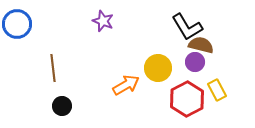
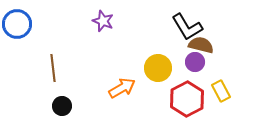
orange arrow: moved 4 px left, 3 px down
yellow rectangle: moved 4 px right, 1 px down
